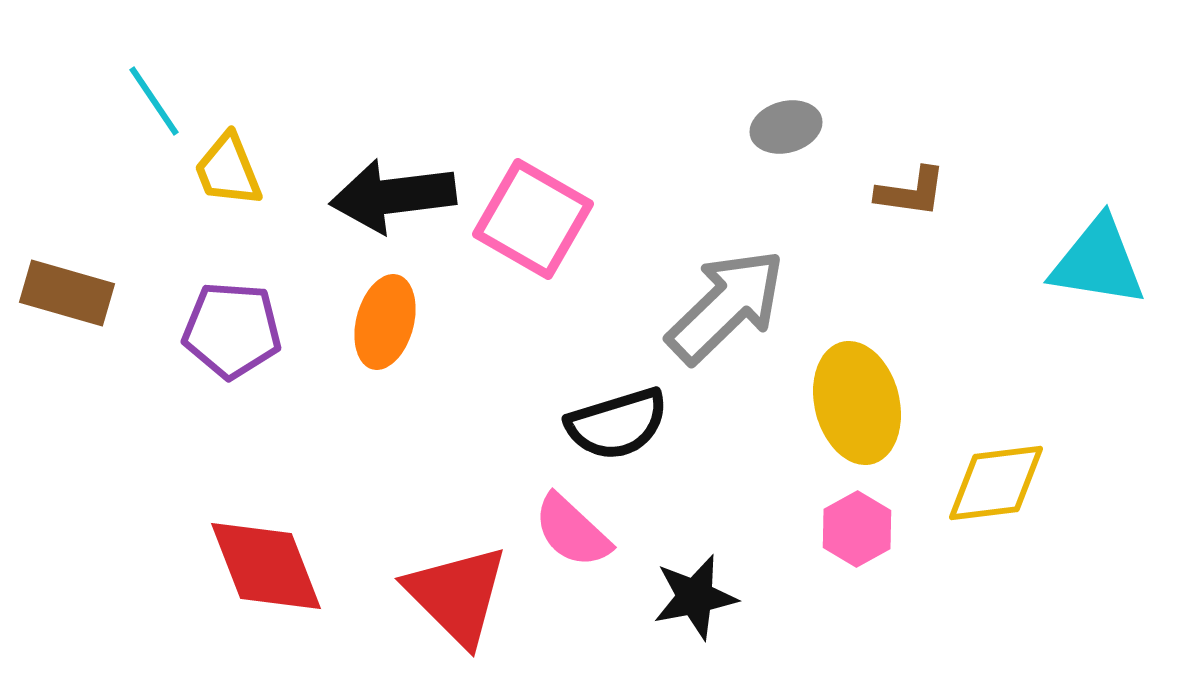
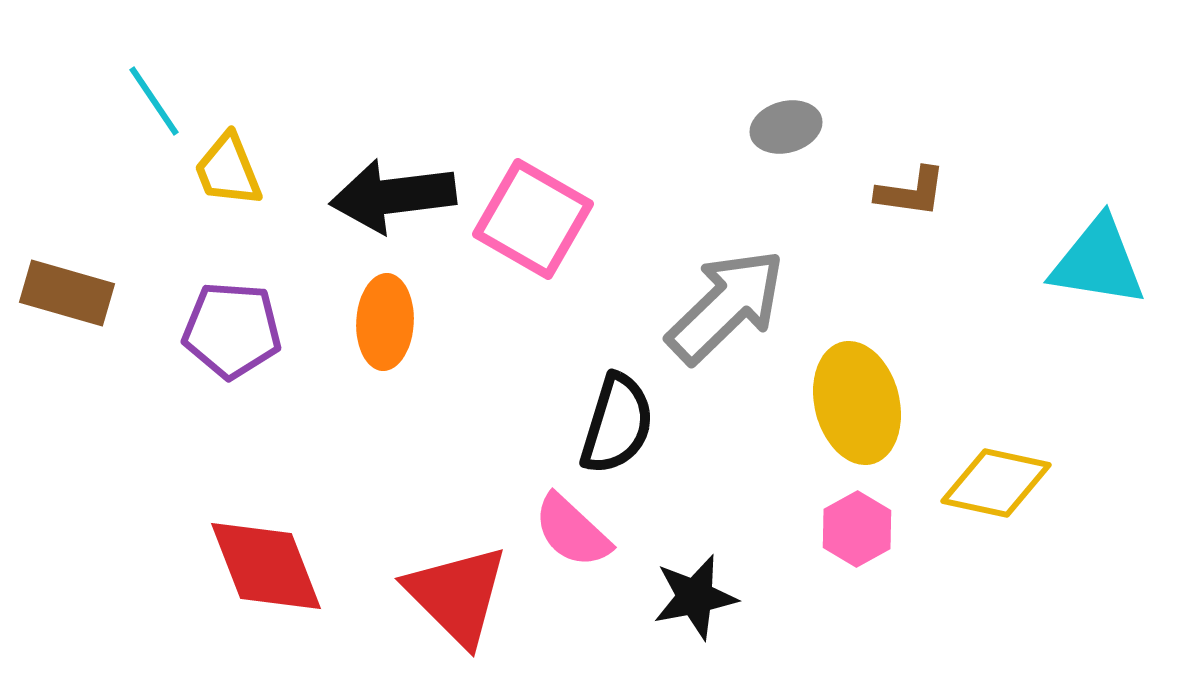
orange ellipse: rotated 12 degrees counterclockwise
black semicircle: rotated 56 degrees counterclockwise
yellow diamond: rotated 19 degrees clockwise
